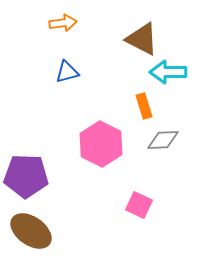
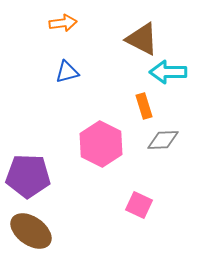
purple pentagon: moved 2 px right
